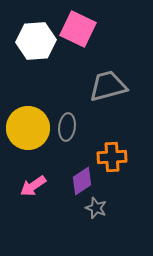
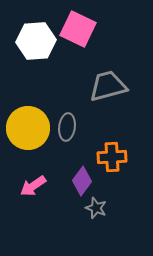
purple diamond: rotated 20 degrees counterclockwise
